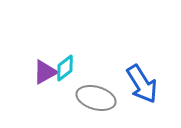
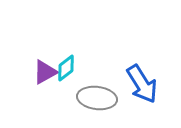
cyan diamond: moved 1 px right
gray ellipse: moved 1 px right; rotated 9 degrees counterclockwise
